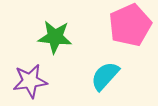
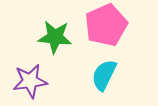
pink pentagon: moved 24 px left
cyan semicircle: moved 1 px left, 1 px up; rotated 16 degrees counterclockwise
